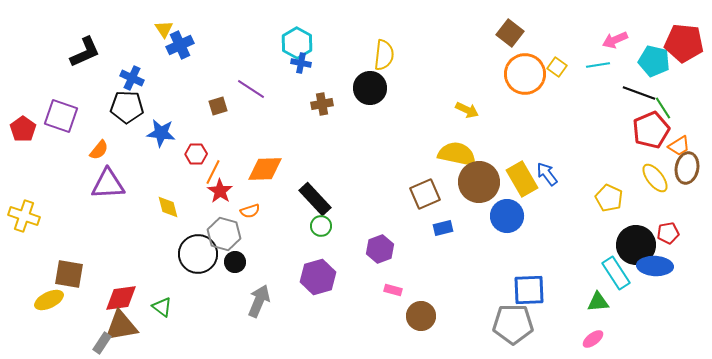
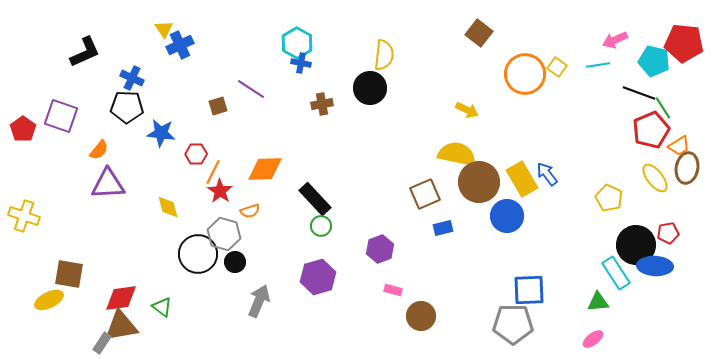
brown square at (510, 33): moved 31 px left
